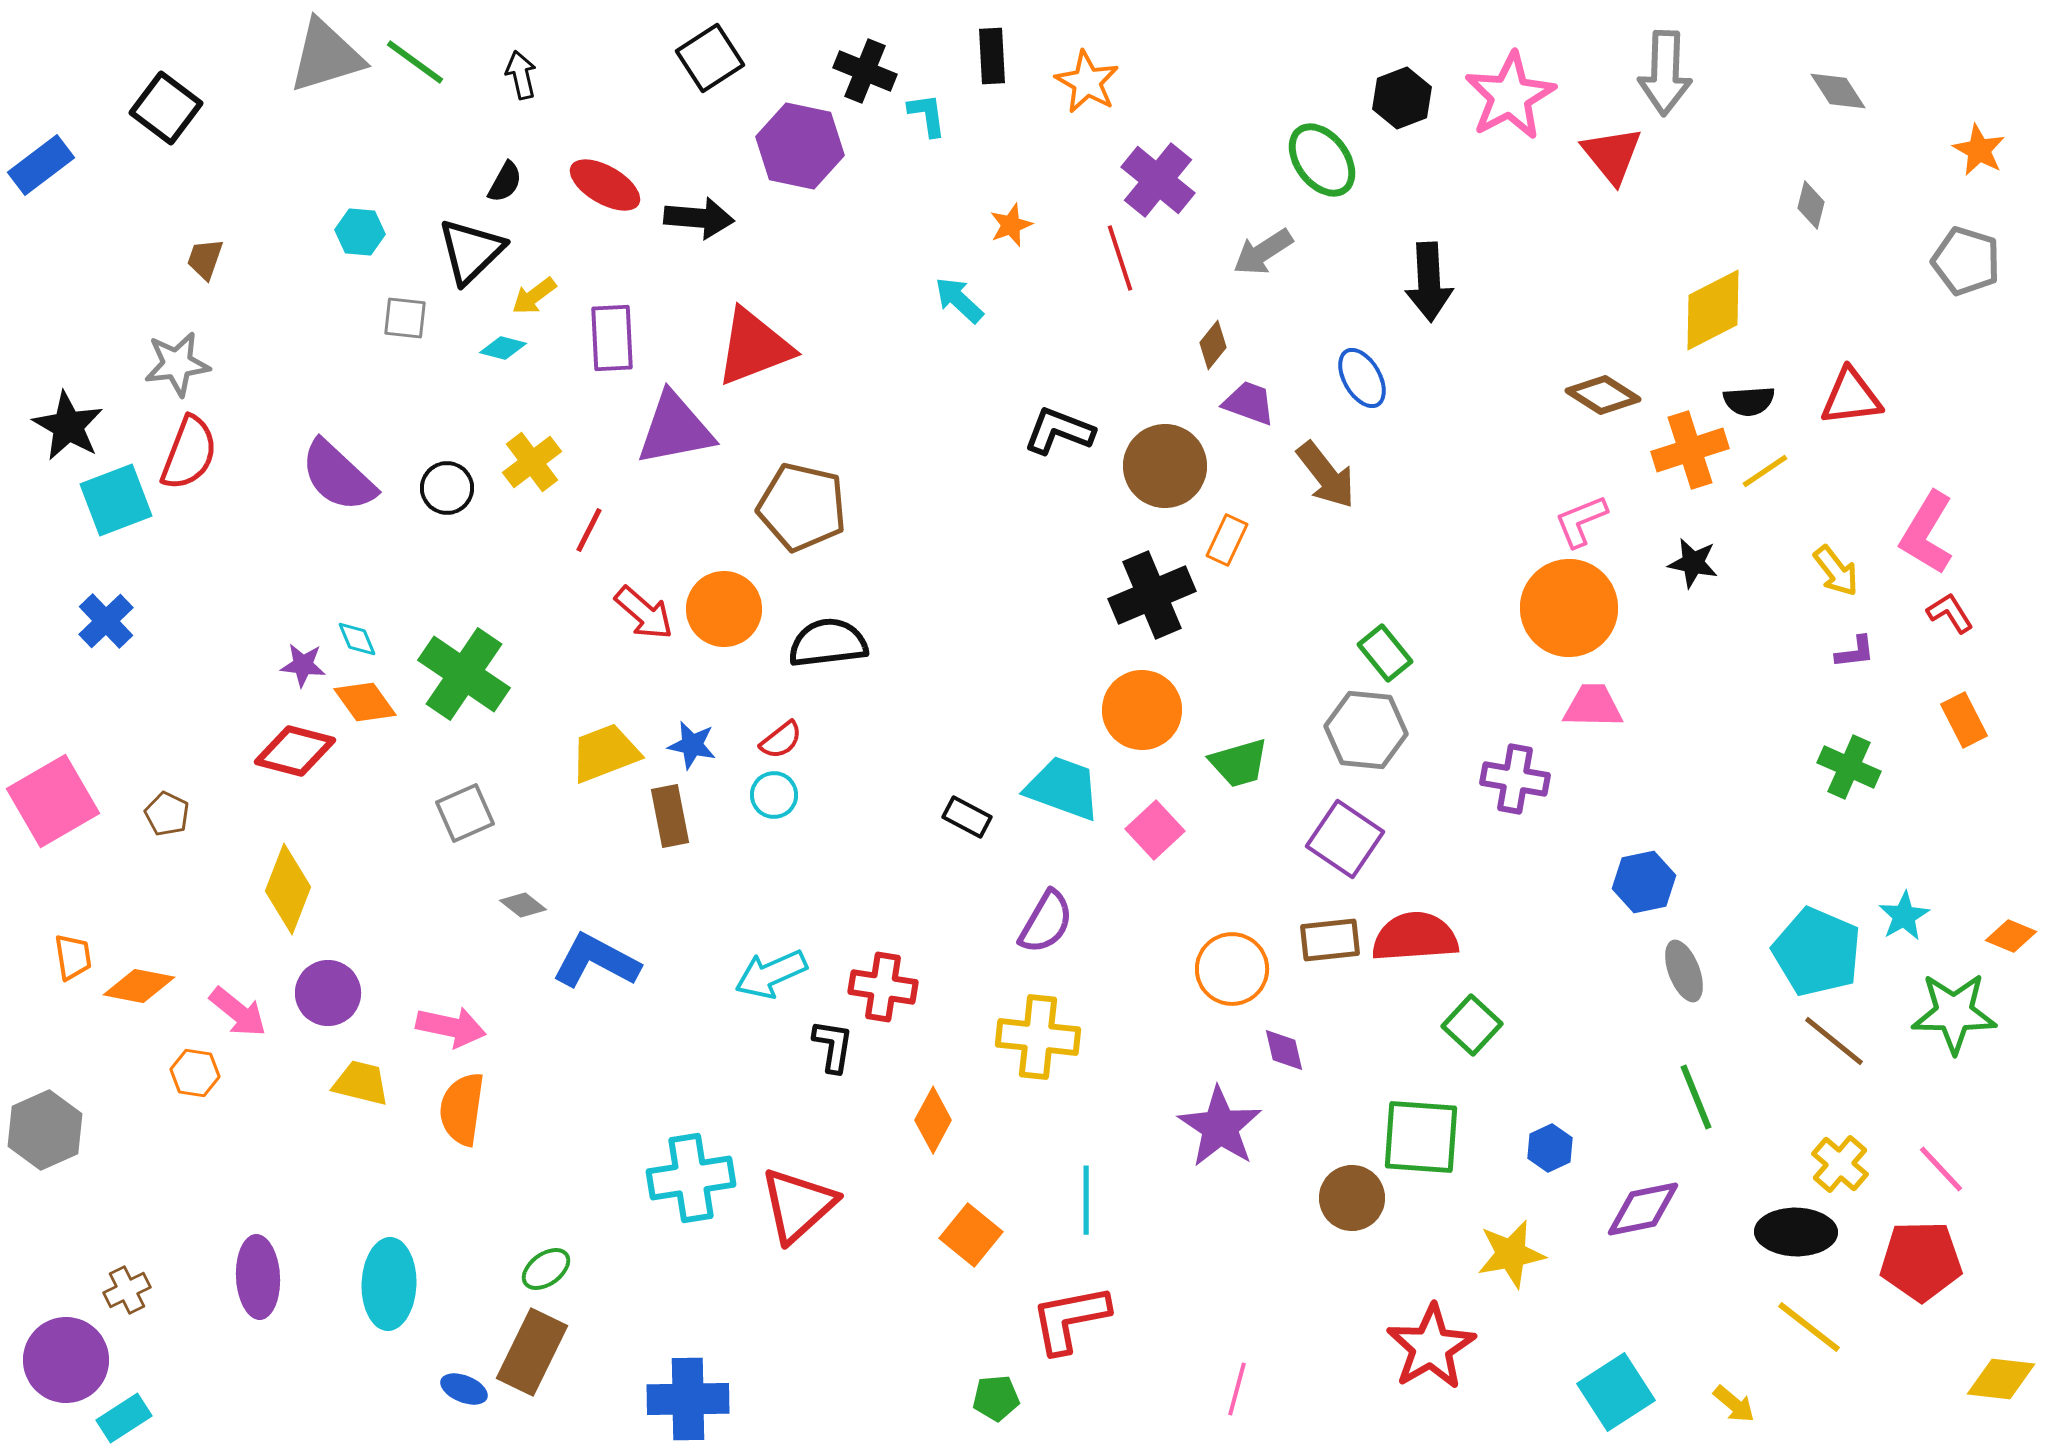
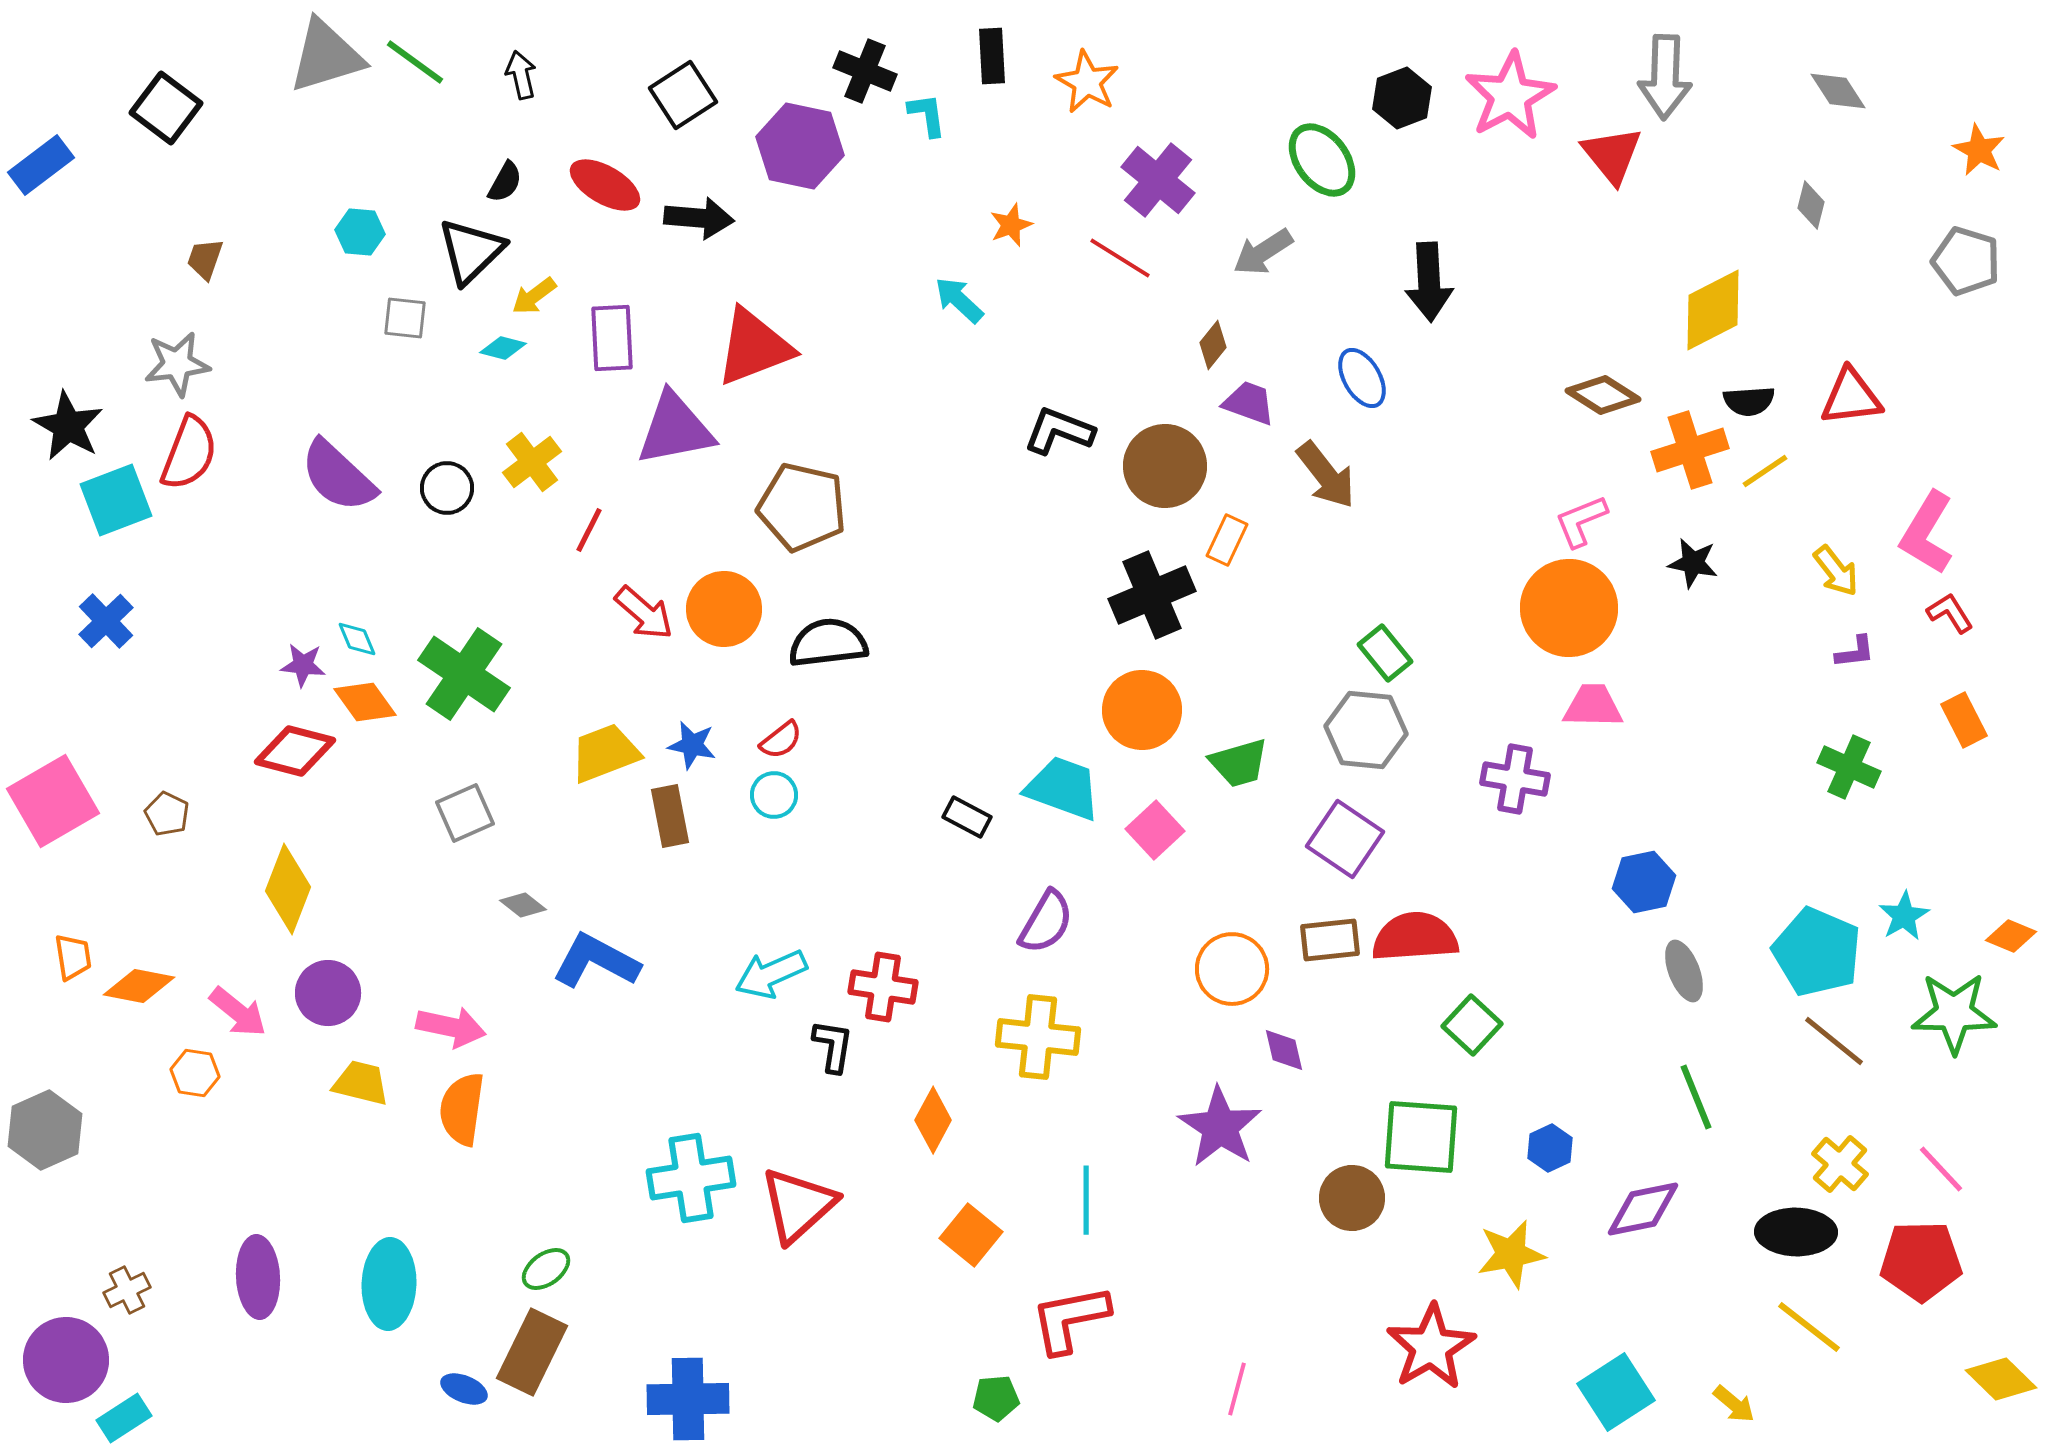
black square at (710, 58): moved 27 px left, 37 px down
gray arrow at (1665, 73): moved 4 px down
red line at (1120, 258): rotated 40 degrees counterclockwise
yellow diamond at (2001, 1379): rotated 38 degrees clockwise
